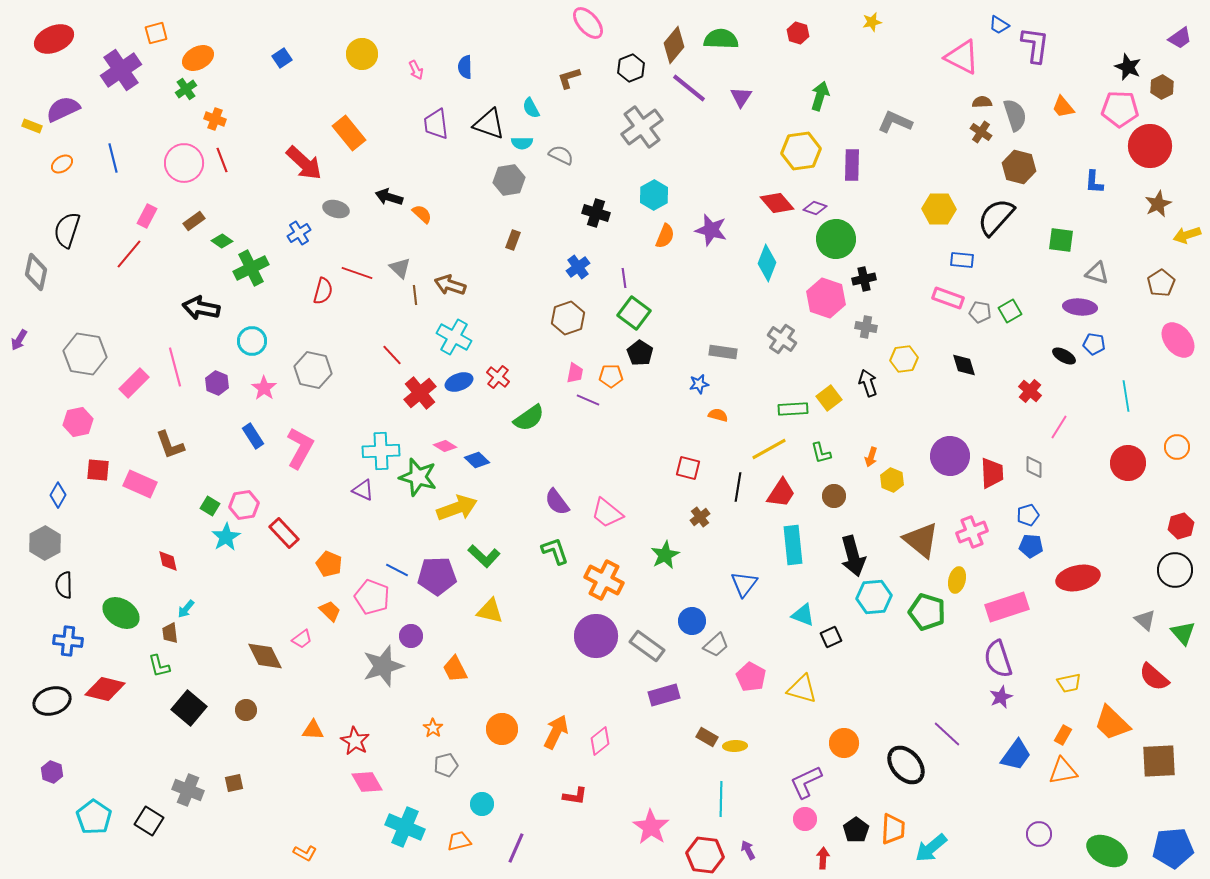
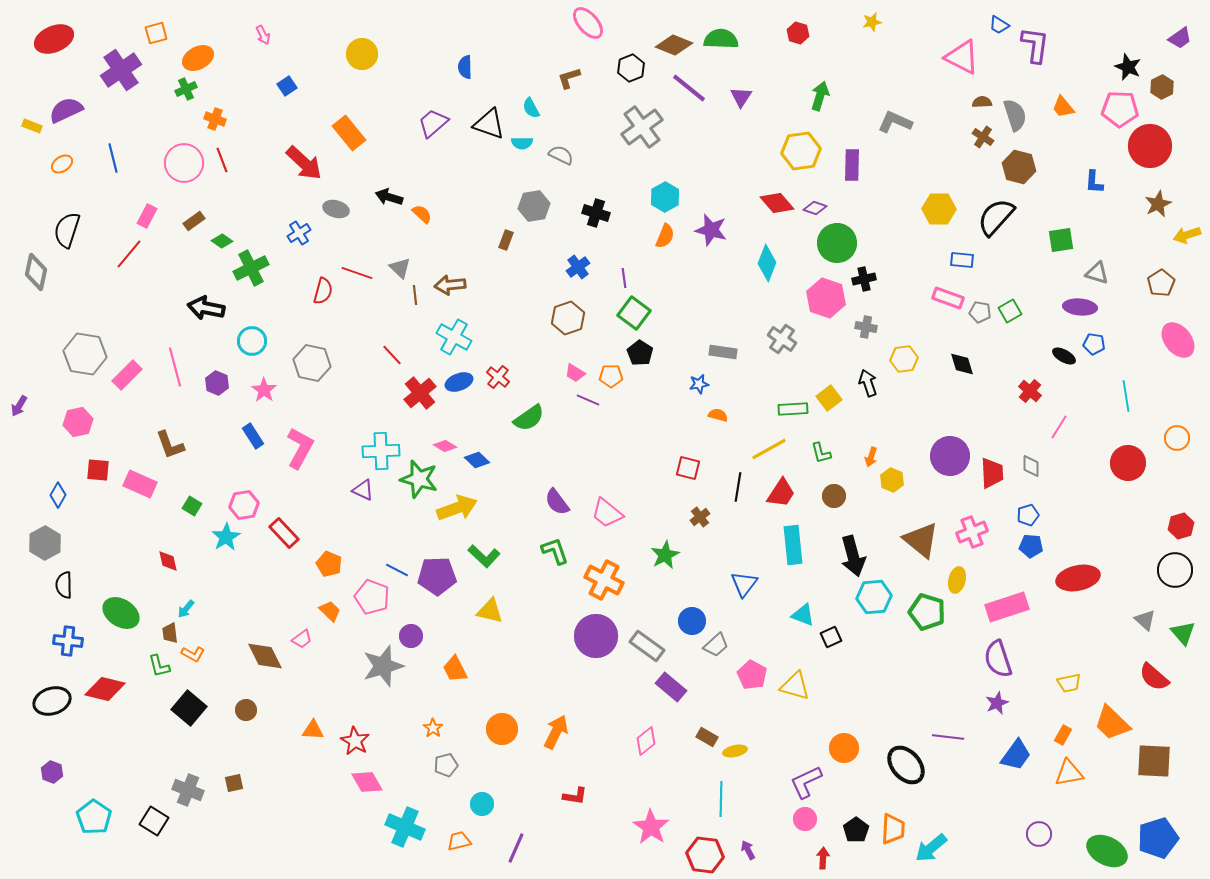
brown diamond at (674, 45): rotated 72 degrees clockwise
blue square at (282, 58): moved 5 px right, 28 px down
pink arrow at (416, 70): moved 153 px left, 35 px up
green cross at (186, 89): rotated 10 degrees clockwise
purple semicircle at (63, 109): moved 3 px right, 1 px down
purple trapezoid at (436, 124): moved 3 px left, 1 px up; rotated 56 degrees clockwise
brown cross at (981, 132): moved 2 px right, 5 px down
gray hexagon at (509, 180): moved 25 px right, 26 px down
cyan hexagon at (654, 195): moved 11 px right, 2 px down
green circle at (836, 239): moved 1 px right, 4 px down
brown rectangle at (513, 240): moved 7 px left
green square at (1061, 240): rotated 16 degrees counterclockwise
brown arrow at (450, 285): rotated 24 degrees counterclockwise
black arrow at (201, 308): moved 5 px right
purple arrow at (19, 340): moved 66 px down
black diamond at (964, 365): moved 2 px left, 1 px up
gray hexagon at (313, 370): moved 1 px left, 7 px up
pink trapezoid at (575, 373): rotated 110 degrees clockwise
pink rectangle at (134, 383): moved 7 px left, 8 px up
pink star at (264, 388): moved 2 px down
orange circle at (1177, 447): moved 9 px up
gray diamond at (1034, 467): moved 3 px left, 1 px up
green star at (418, 477): moved 1 px right, 2 px down
green square at (210, 506): moved 18 px left
pink pentagon at (751, 677): moved 1 px right, 2 px up
yellow triangle at (802, 689): moved 7 px left, 3 px up
purple rectangle at (664, 695): moved 7 px right, 8 px up; rotated 56 degrees clockwise
purple star at (1001, 697): moved 4 px left, 6 px down
purple line at (947, 734): moved 1 px right, 3 px down; rotated 36 degrees counterclockwise
pink diamond at (600, 741): moved 46 px right
orange circle at (844, 743): moved 5 px down
yellow ellipse at (735, 746): moved 5 px down; rotated 10 degrees counterclockwise
brown square at (1159, 761): moved 5 px left; rotated 6 degrees clockwise
orange triangle at (1063, 771): moved 6 px right, 2 px down
black square at (149, 821): moved 5 px right
blue pentagon at (1173, 848): moved 15 px left, 10 px up; rotated 12 degrees counterclockwise
orange L-shape at (305, 853): moved 112 px left, 199 px up
